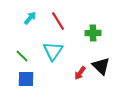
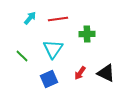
red line: moved 2 px up; rotated 66 degrees counterclockwise
green cross: moved 6 px left, 1 px down
cyan triangle: moved 2 px up
black triangle: moved 5 px right, 7 px down; rotated 18 degrees counterclockwise
blue square: moved 23 px right; rotated 24 degrees counterclockwise
